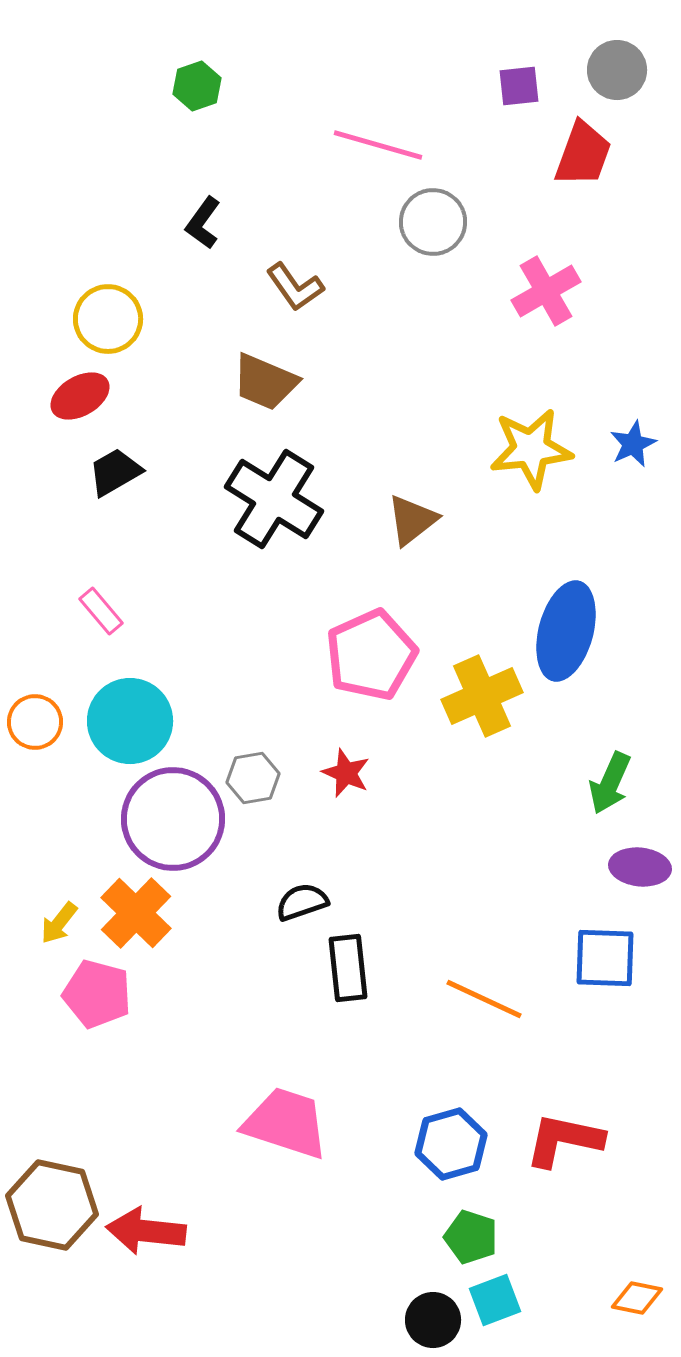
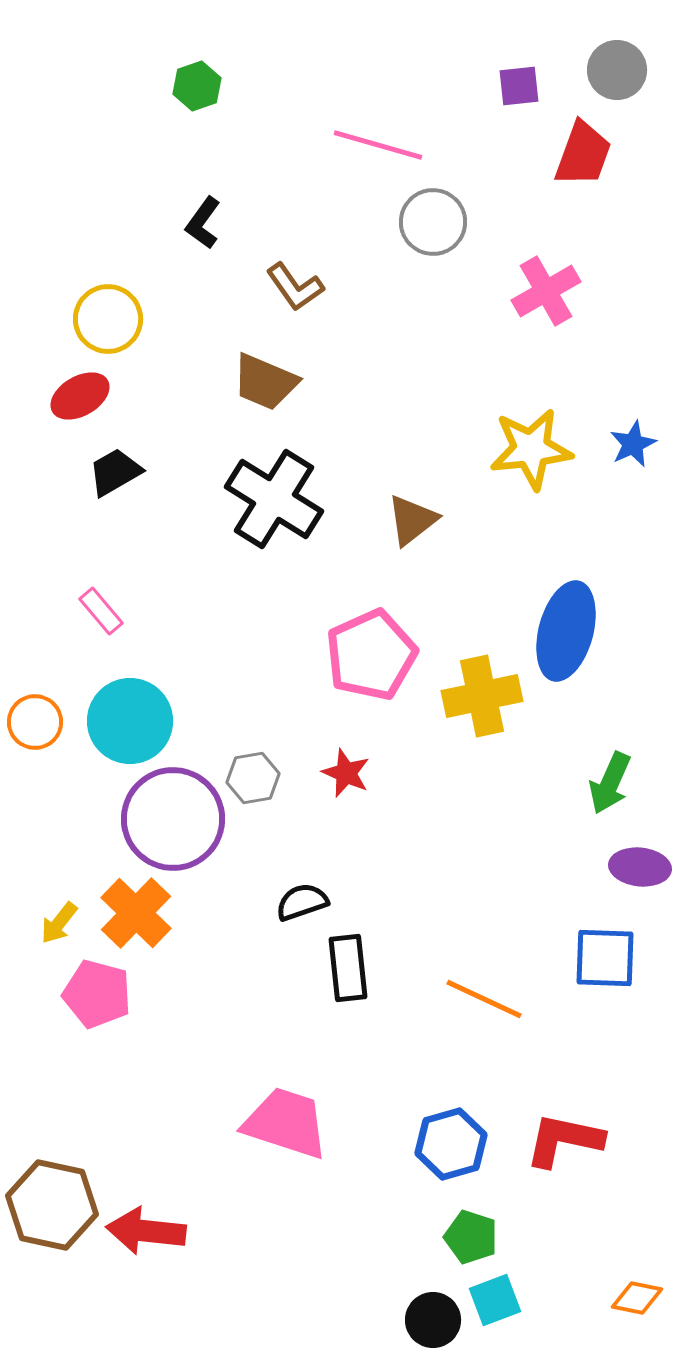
yellow cross at (482, 696): rotated 12 degrees clockwise
